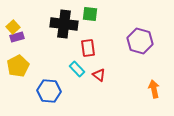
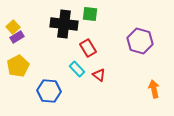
purple rectangle: rotated 16 degrees counterclockwise
red rectangle: rotated 24 degrees counterclockwise
